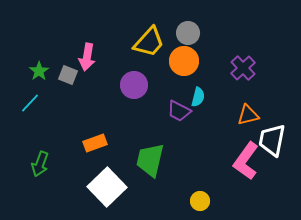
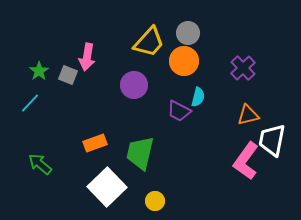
green trapezoid: moved 10 px left, 7 px up
green arrow: rotated 110 degrees clockwise
yellow circle: moved 45 px left
